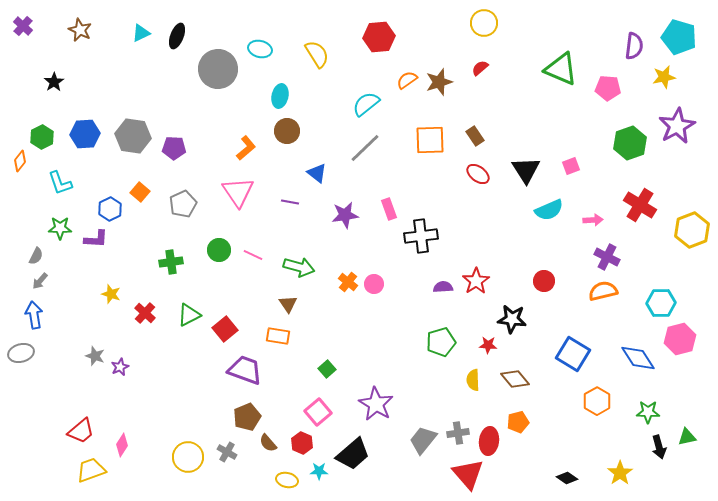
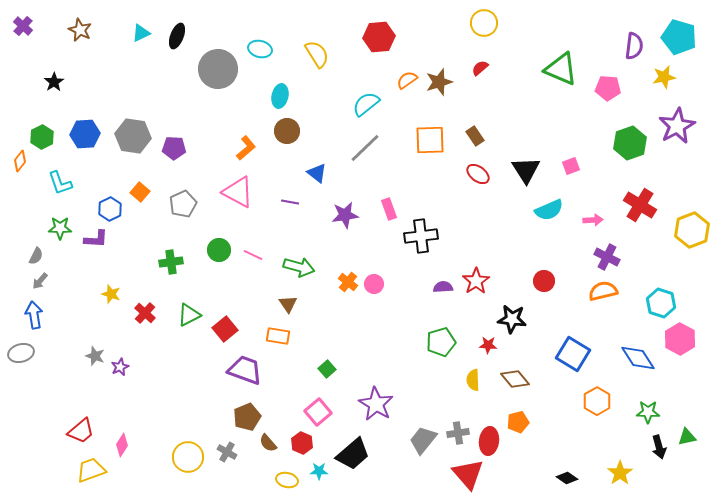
pink triangle at (238, 192): rotated 28 degrees counterclockwise
cyan hexagon at (661, 303): rotated 20 degrees clockwise
pink hexagon at (680, 339): rotated 16 degrees counterclockwise
